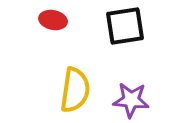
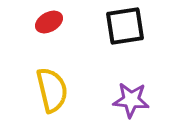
red ellipse: moved 4 px left, 2 px down; rotated 40 degrees counterclockwise
yellow semicircle: moved 23 px left; rotated 21 degrees counterclockwise
